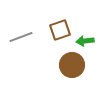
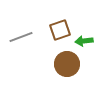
green arrow: moved 1 px left
brown circle: moved 5 px left, 1 px up
